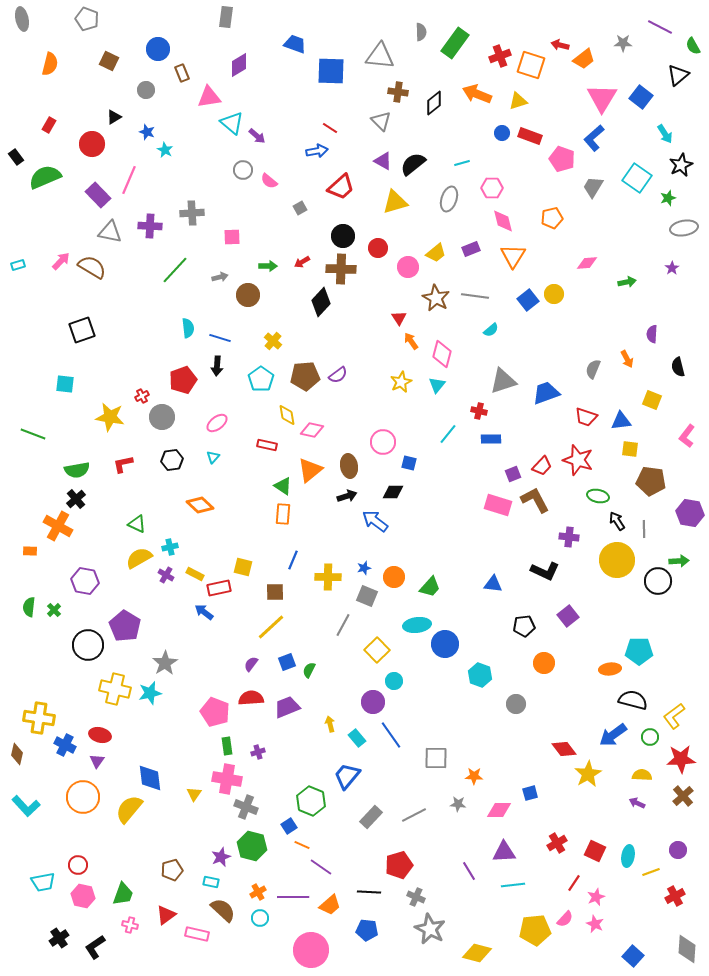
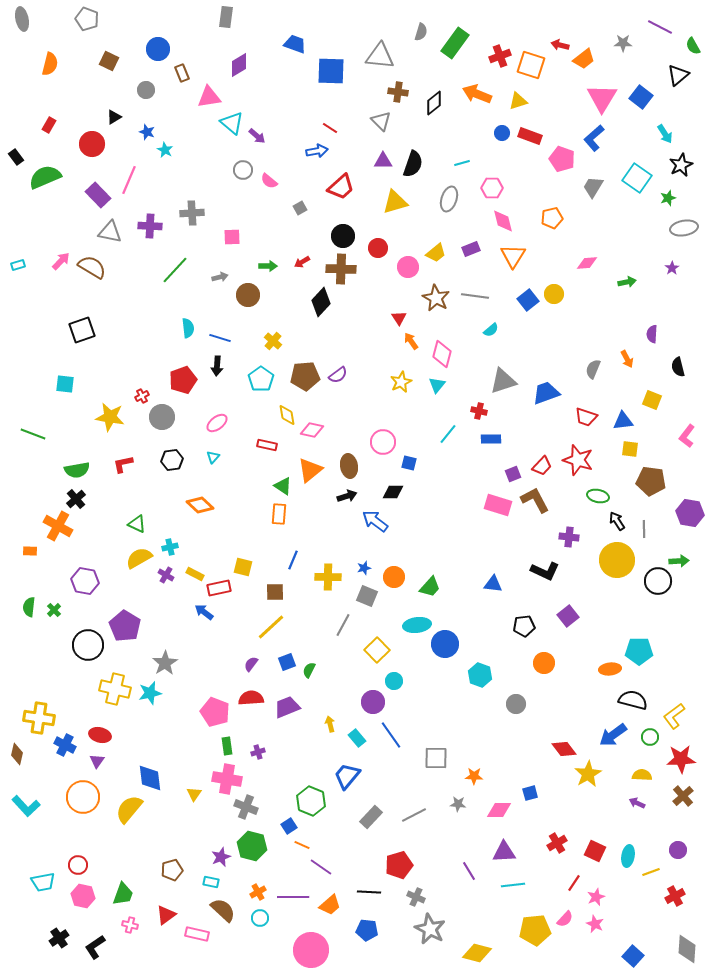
gray semicircle at (421, 32): rotated 18 degrees clockwise
purple triangle at (383, 161): rotated 30 degrees counterclockwise
black semicircle at (413, 164): rotated 148 degrees clockwise
blue triangle at (621, 421): moved 2 px right
orange rectangle at (283, 514): moved 4 px left
